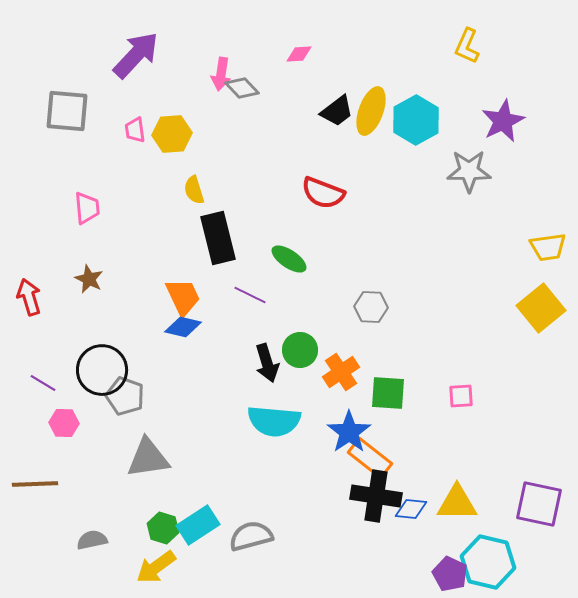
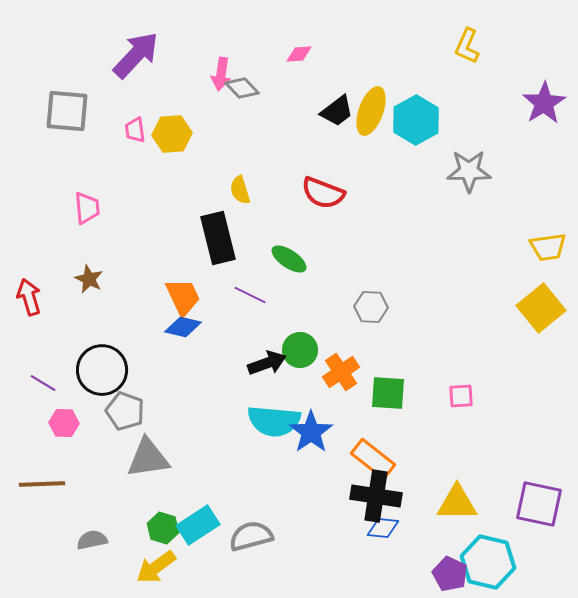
purple star at (503, 121): moved 41 px right, 18 px up; rotated 6 degrees counterclockwise
yellow semicircle at (194, 190): moved 46 px right
black arrow at (267, 363): rotated 93 degrees counterclockwise
gray pentagon at (125, 396): moved 15 px down
blue star at (349, 432): moved 38 px left
orange rectangle at (370, 458): moved 3 px right, 1 px down
brown line at (35, 484): moved 7 px right
blue diamond at (411, 509): moved 28 px left, 19 px down
